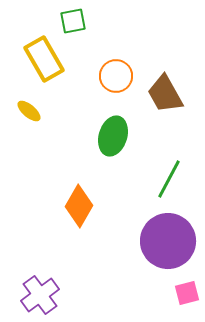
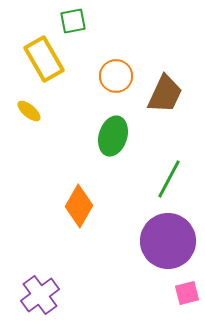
brown trapezoid: rotated 126 degrees counterclockwise
